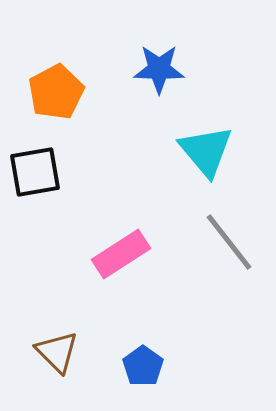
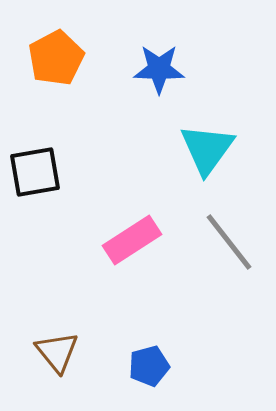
orange pentagon: moved 34 px up
cyan triangle: moved 1 px right, 2 px up; rotated 16 degrees clockwise
pink rectangle: moved 11 px right, 14 px up
brown triangle: rotated 6 degrees clockwise
blue pentagon: moved 6 px right; rotated 21 degrees clockwise
